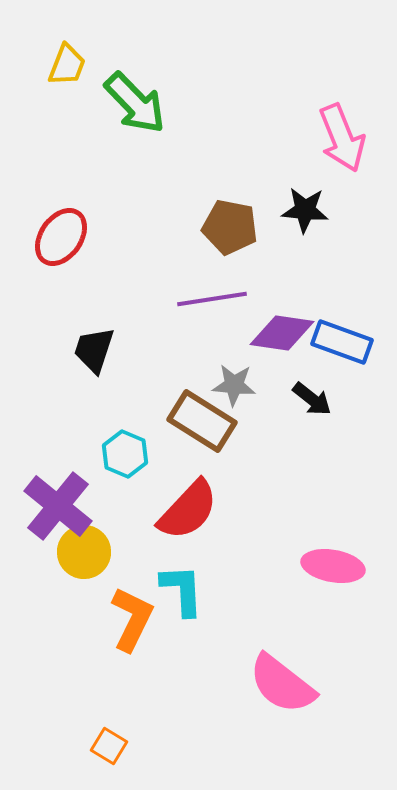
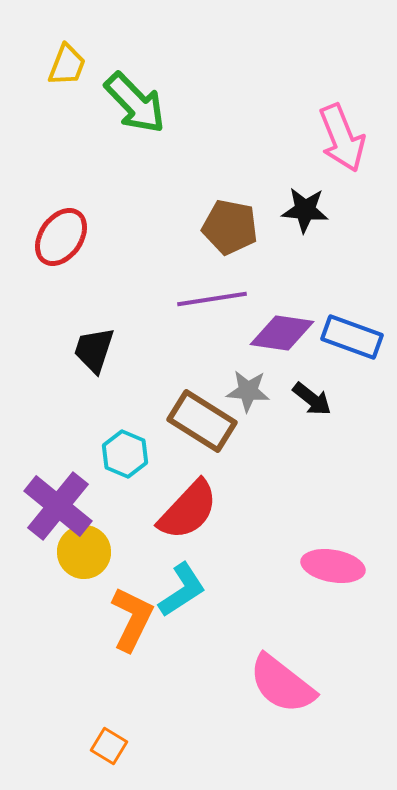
blue rectangle: moved 10 px right, 5 px up
gray star: moved 14 px right, 6 px down
cyan L-shape: rotated 60 degrees clockwise
